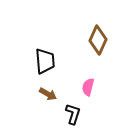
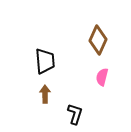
pink semicircle: moved 14 px right, 10 px up
brown arrow: moved 3 px left; rotated 120 degrees counterclockwise
black L-shape: moved 2 px right
